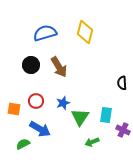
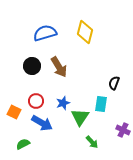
black circle: moved 1 px right, 1 px down
black semicircle: moved 8 px left; rotated 24 degrees clockwise
orange square: moved 3 px down; rotated 16 degrees clockwise
cyan rectangle: moved 5 px left, 11 px up
blue arrow: moved 2 px right, 6 px up
green arrow: rotated 112 degrees counterclockwise
